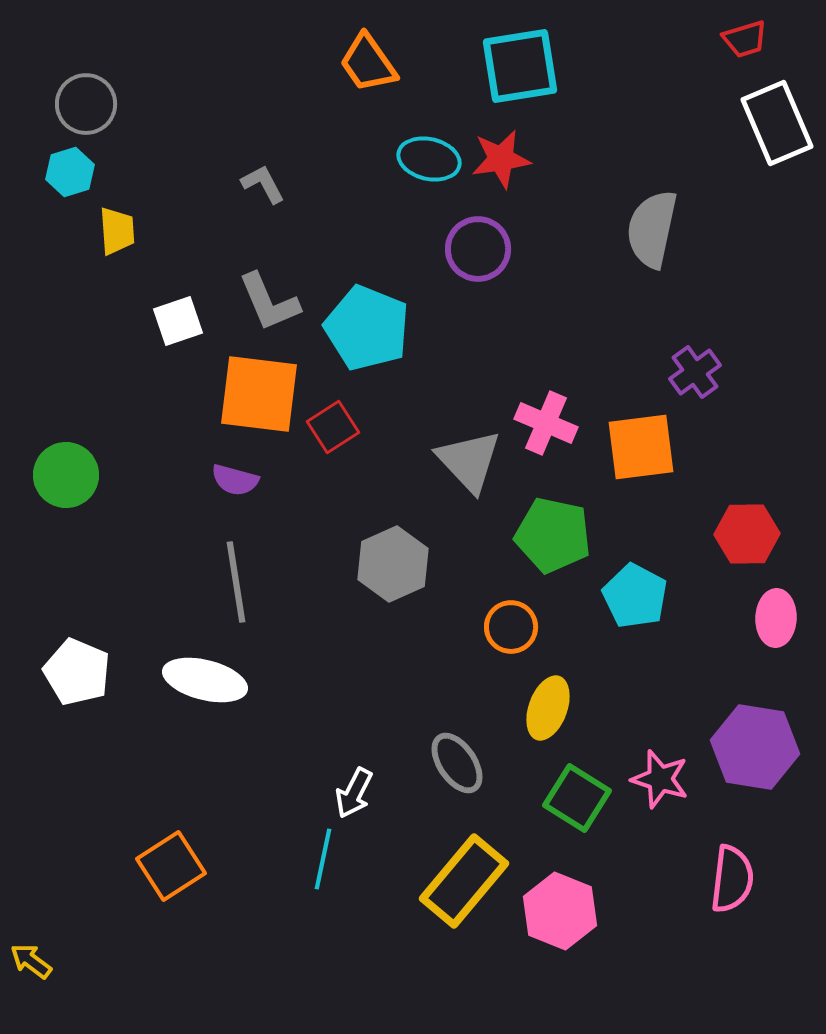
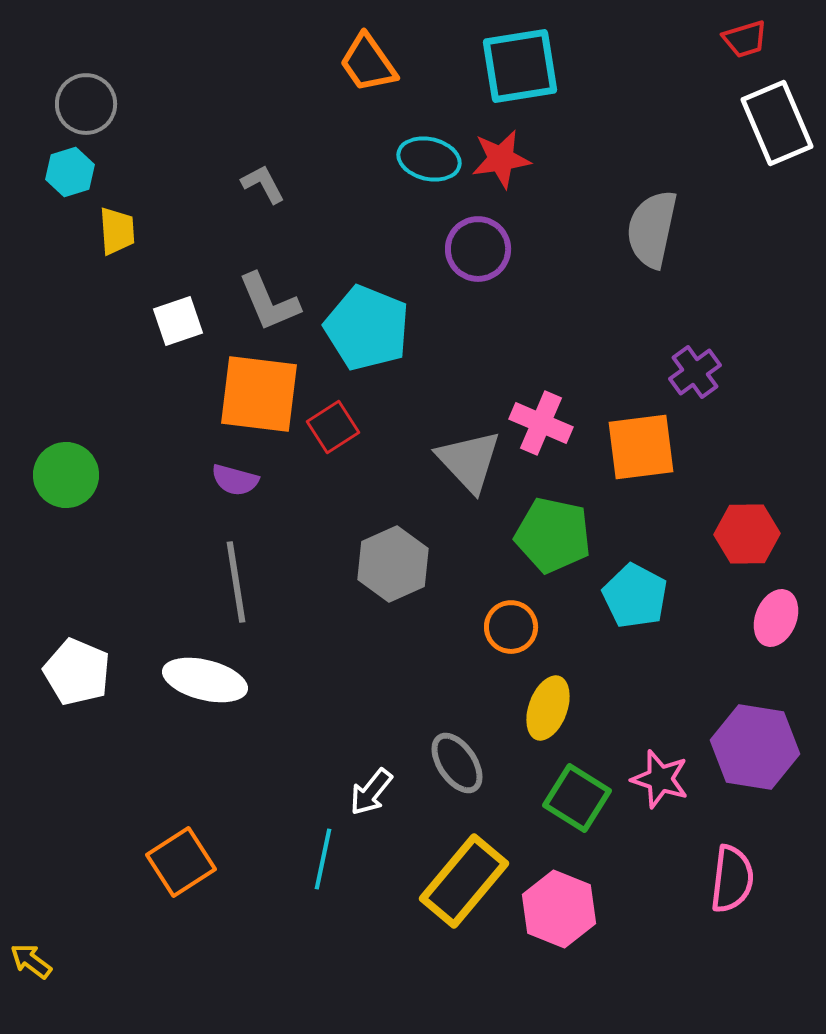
pink cross at (546, 423): moved 5 px left
pink ellipse at (776, 618): rotated 20 degrees clockwise
white arrow at (354, 793): moved 17 px right, 1 px up; rotated 12 degrees clockwise
orange square at (171, 866): moved 10 px right, 4 px up
pink hexagon at (560, 911): moved 1 px left, 2 px up
